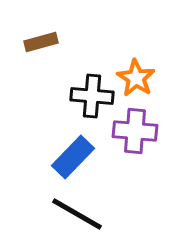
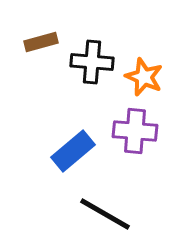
orange star: moved 8 px right, 1 px up; rotated 9 degrees counterclockwise
black cross: moved 34 px up
blue rectangle: moved 6 px up; rotated 6 degrees clockwise
black line: moved 28 px right
